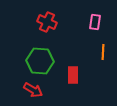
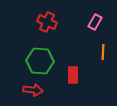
pink rectangle: rotated 21 degrees clockwise
red arrow: rotated 24 degrees counterclockwise
